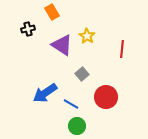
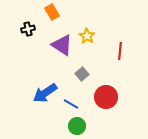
red line: moved 2 px left, 2 px down
